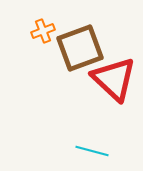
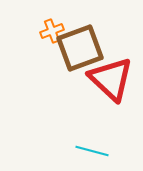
orange cross: moved 9 px right
red triangle: moved 3 px left
